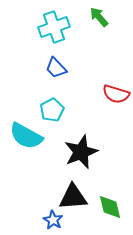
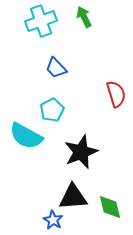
green arrow: moved 15 px left; rotated 15 degrees clockwise
cyan cross: moved 13 px left, 6 px up
red semicircle: rotated 124 degrees counterclockwise
